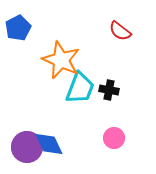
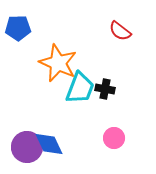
blue pentagon: rotated 25 degrees clockwise
orange star: moved 3 px left, 3 px down
black cross: moved 4 px left, 1 px up
